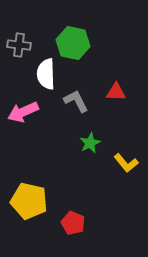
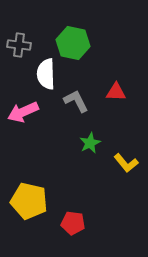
red pentagon: rotated 15 degrees counterclockwise
